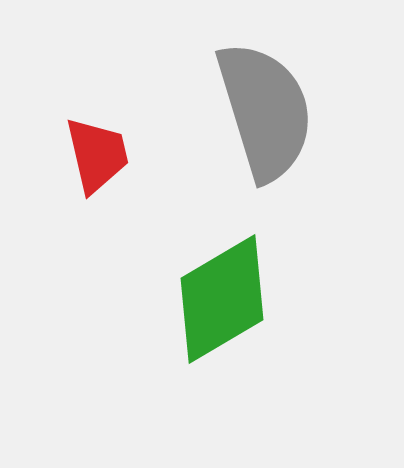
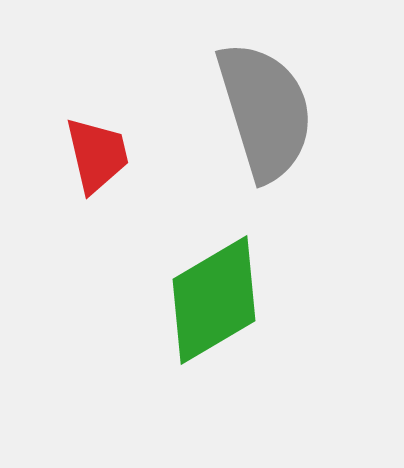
green diamond: moved 8 px left, 1 px down
